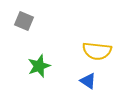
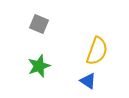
gray square: moved 15 px right, 3 px down
yellow semicircle: rotated 76 degrees counterclockwise
